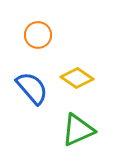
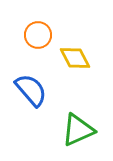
yellow diamond: moved 2 px left, 20 px up; rotated 28 degrees clockwise
blue semicircle: moved 1 px left, 2 px down
